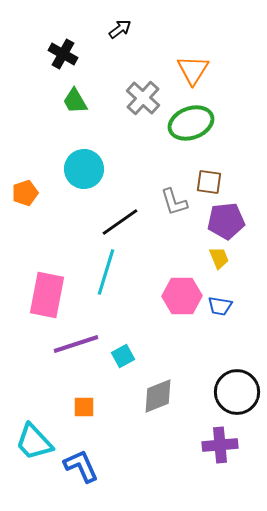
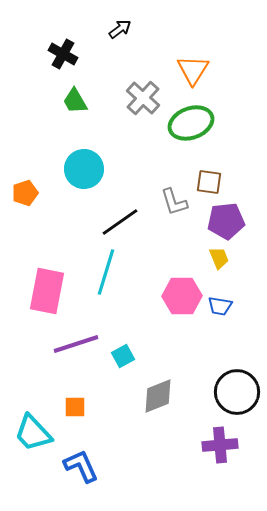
pink rectangle: moved 4 px up
orange square: moved 9 px left
cyan trapezoid: moved 1 px left, 9 px up
